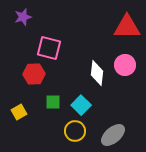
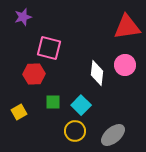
red triangle: rotated 8 degrees counterclockwise
